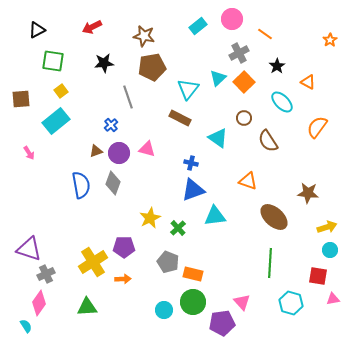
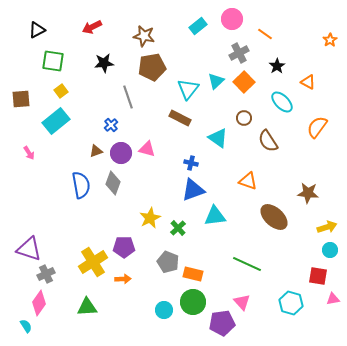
cyan triangle at (218, 78): moved 2 px left, 3 px down
purple circle at (119, 153): moved 2 px right
green line at (270, 263): moved 23 px left, 1 px down; rotated 68 degrees counterclockwise
